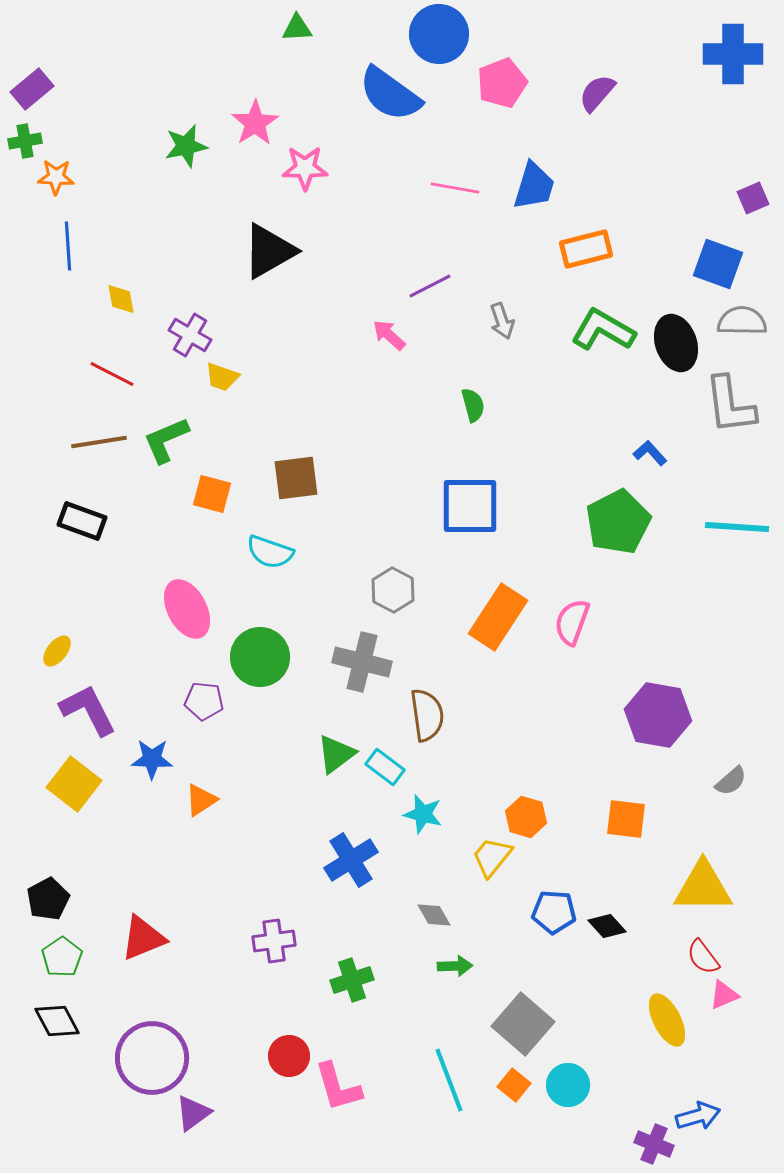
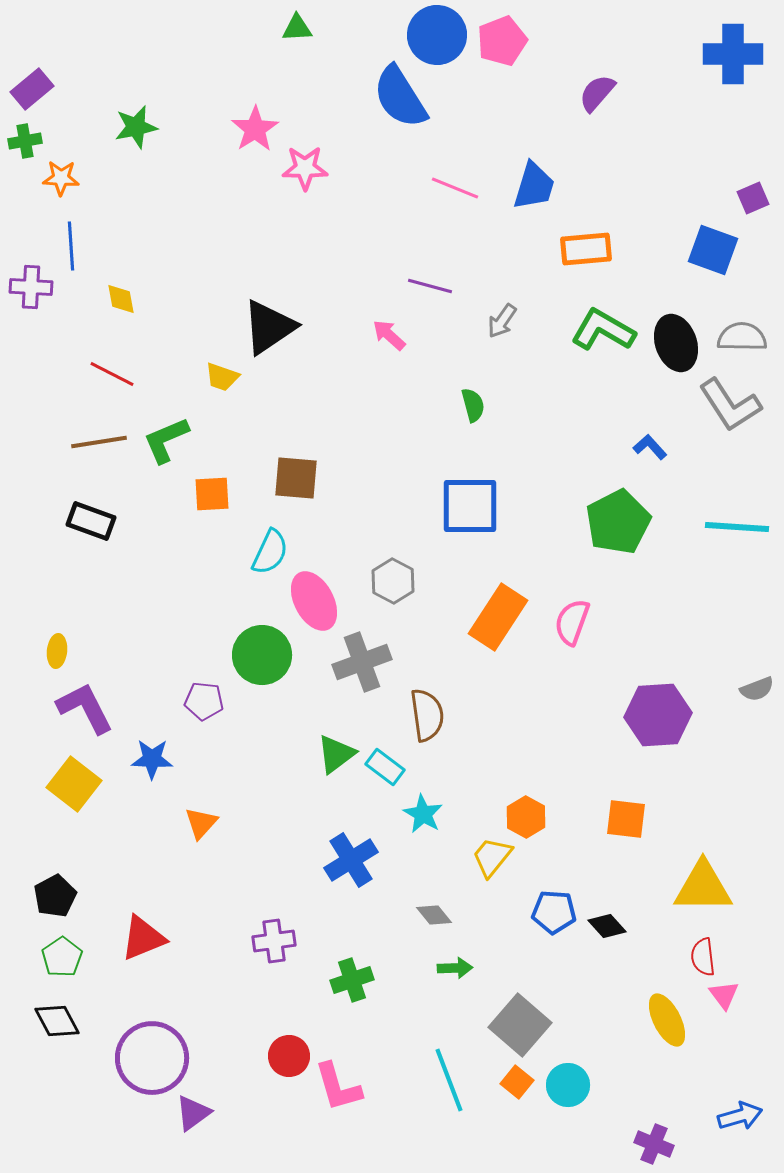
blue circle at (439, 34): moved 2 px left, 1 px down
pink pentagon at (502, 83): moved 42 px up
blue semicircle at (390, 94): moved 10 px right, 3 px down; rotated 22 degrees clockwise
pink star at (255, 123): moved 6 px down
green star at (186, 146): moved 50 px left, 19 px up
orange star at (56, 177): moved 5 px right, 1 px down
pink line at (455, 188): rotated 12 degrees clockwise
blue line at (68, 246): moved 3 px right
orange rectangle at (586, 249): rotated 9 degrees clockwise
black triangle at (269, 251): moved 76 px down; rotated 4 degrees counterclockwise
blue square at (718, 264): moved 5 px left, 14 px up
purple line at (430, 286): rotated 42 degrees clockwise
gray arrow at (502, 321): rotated 54 degrees clockwise
gray semicircle at (742, 321): moved 16 px down
purple cross at (190, 335): moved 159 px left, 48 px up; rotated 27 degrees counterclockwise
gray L-shape at (730, 405): rotated 26 degrees counterclockwise
blue L-shape at (650, 453): moved 6 px up
brown square at (296, 478): rotated 12 degrees clockwise
orange square at (212, 494): rotated 18 degrees counterclockwise
black rectangle at (82, 521): moved 9 px right
cyan semicircle at (270, 552): rotated 84 degrees counterclockwise
gray hexagon at (393, 590): moved 9 px up
pink ellipse at (187, 609): moved 127 px right, 8 px up
yellow ellipse at (57, 651): rotated 32 degrees counterclockwise
green circle at (260, 657): moved 2 px right, 2 px up
gray cross at (362, 662): rotated 34 degrees counterclockwise
purple L-shape at (88, 710): moved 3 px left, 2 px up
purple hexagon at (658, 715): rotated 14 degrees counterclockwise
gray semicircle at (731, 781): moved 26 px right, 92 px up; rotated 20 degrees clockwise
orange triangle at (201, 800): moved 23 px down; rotated 15 degrees counterclockwise
cyan star at (423, 814): rotated 15 degrees clockwise
orange hexagon at (526, 817): rotated 12 degrees clockwise
black pentagon at (48, 899): moved 7 px right, 3 px up
gray diamond at (434, 915): rotated 9 degrees counterclockwise
red semicircle at (703, 957): rotated 30 degrees clockwise
green arrow at (455, 966): moved 2 px down
pink triangle at (724, 995): rotated 44 degrees counterclockwise
gray square at (523, 1024): moved 3 px left, 1 px down
orange square at (514, 1085): moved 3 px right, 3 px up
blue arrow at (698, 1116): moved 42 px right
